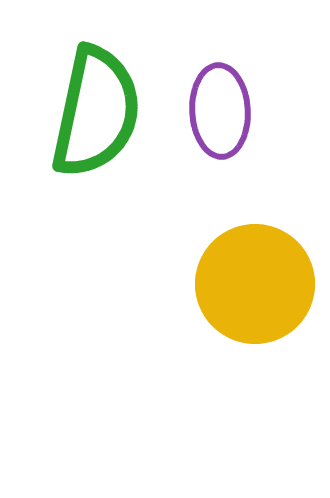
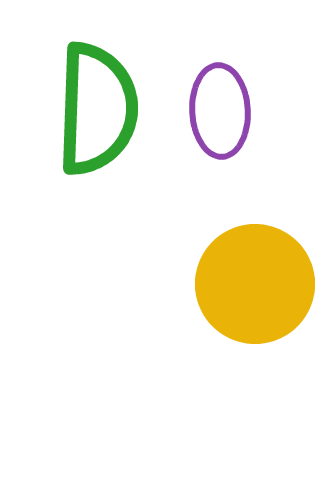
green semicircle: moved 1 px right, 3 px up; rotated 10 degrees counterclockwise
